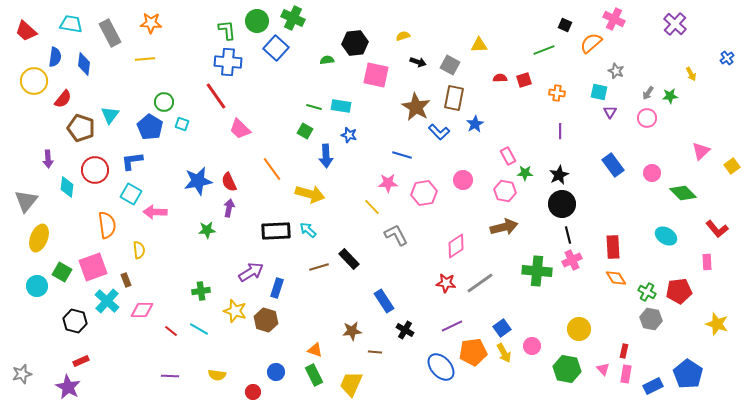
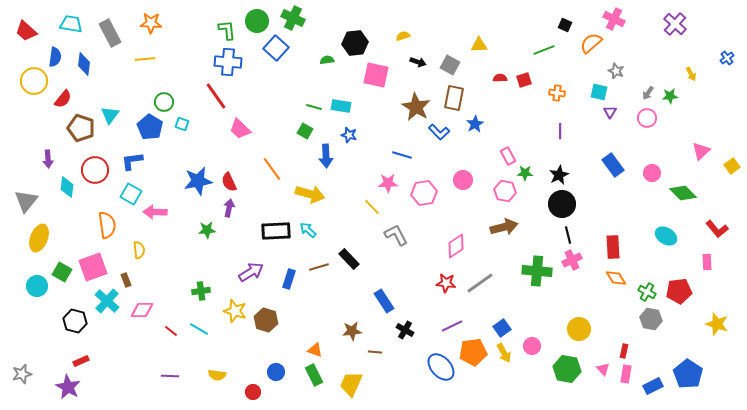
blue rectangle at (277, 288): moved 12 px right, 9 px up
